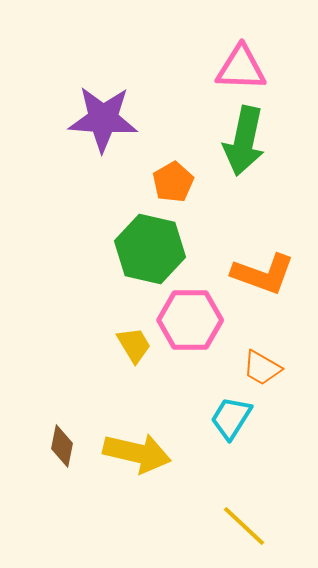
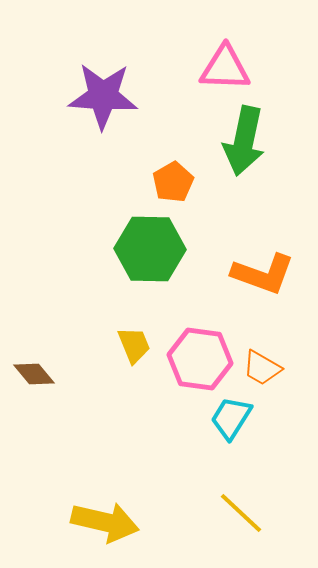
pink triangle: moved 16 px left
purple star: moved 23 px up
green hexagon: rotated 12 degrees counterclockwise
pink hexagon: moved 10 px right, 39 px down; rotated 8 degrees clockwise
yellow trapezoid: rotated 9 degrees clockwise
brown diamond: moved 28 px left, 72 px up; rotated 51 degrees counterclockwise
yellow arrow: moved 32 px left, 69 px down
yellow line: moved 3 px left, 13 px up
